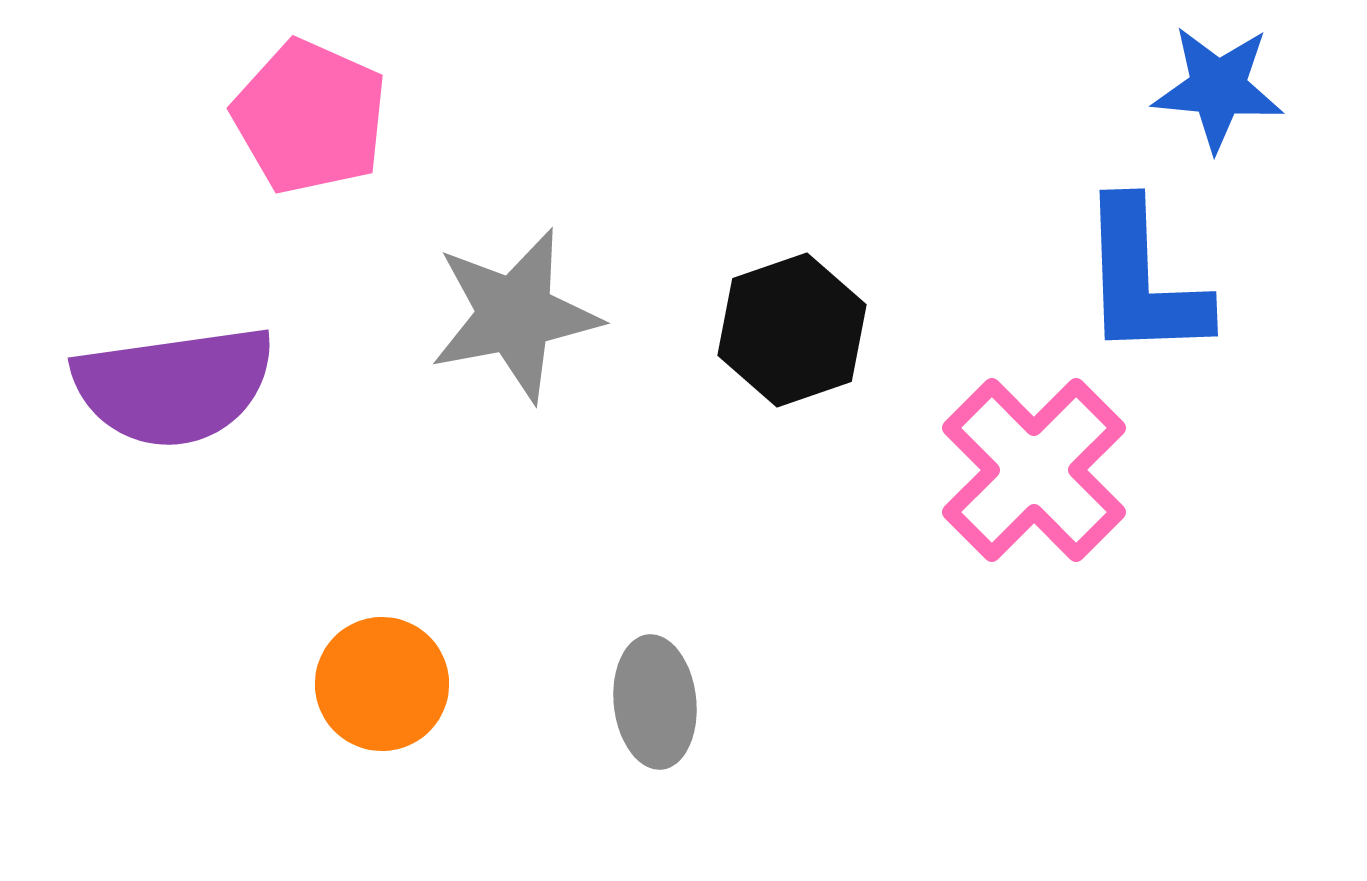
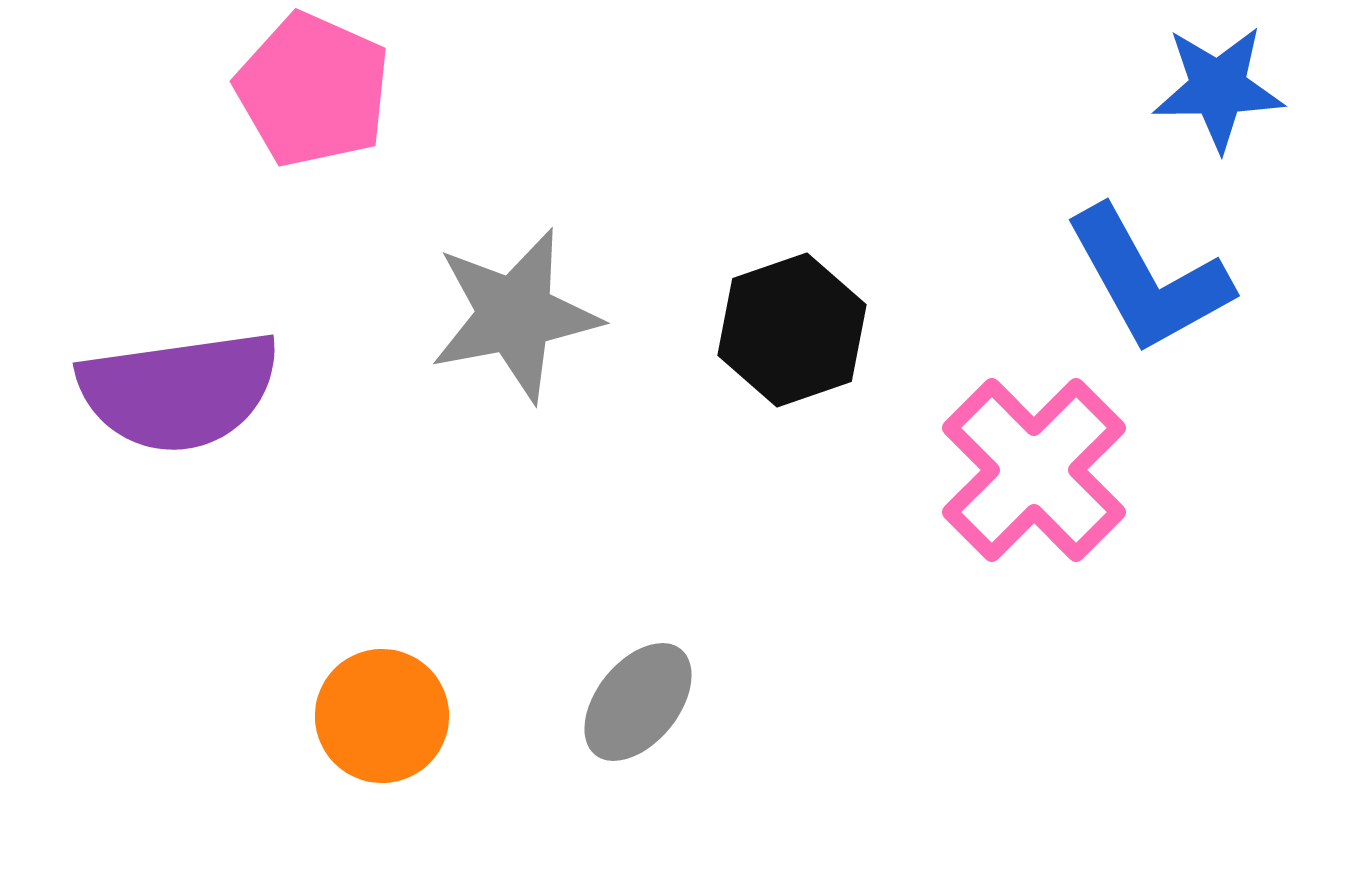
blue star: rotated 6 degrees counterclockwise
pink pentagon: moved 3 px right, 27 px up
blue L-shape: moved 5 px right; rotated 27 degrees counterclockwise
purple semicircle: moved 5 px right, 5 px down
orange circle: moved 32 px down
gray ellipse: moved 17 px left; rotated 45 degrees clockwise
